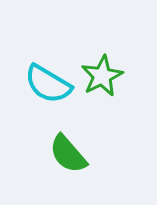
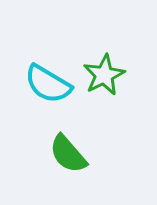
green star: moved 2 px right, 1 px up
